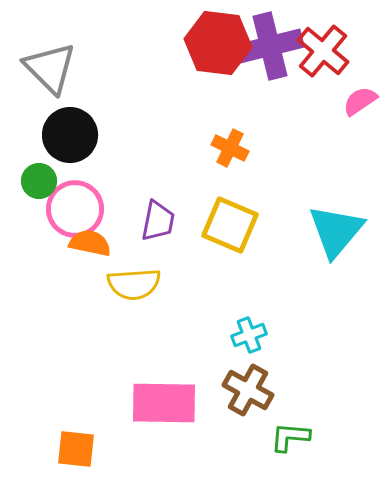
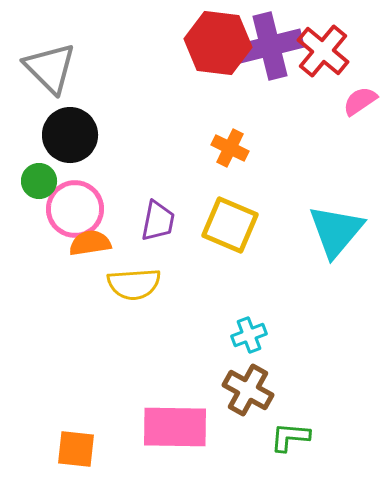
orange semicircle: rotated 21 degrees counterclockwise
pink rectangle: moved 11 px right, 24 px down
